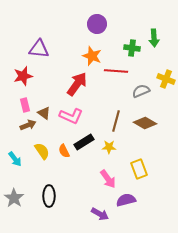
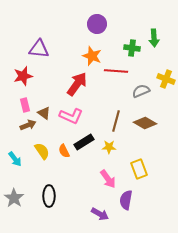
purple semicircle: rotated 66 degrees counterclockwise
